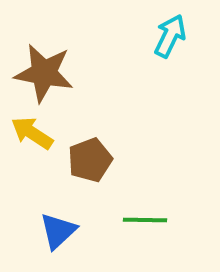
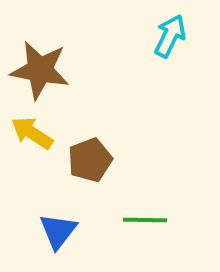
brown star: moved 4 px left, 3 px up
blue triangle: rotated 9 degrees counterclockwise
